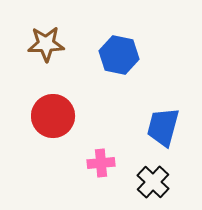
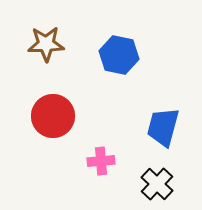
pink cross: moved 2 px up
black cross: moved 4 px right, 2 px down
